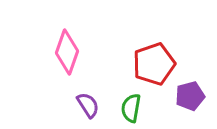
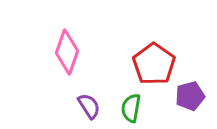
red pentagon: rotated 18 degrees counterclockwise
purple semicircle: moved 1 px right, 1 px down
